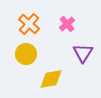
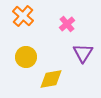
orange cross: moved 6 px left, 8 px up
yellow circle: moved 3 px down
